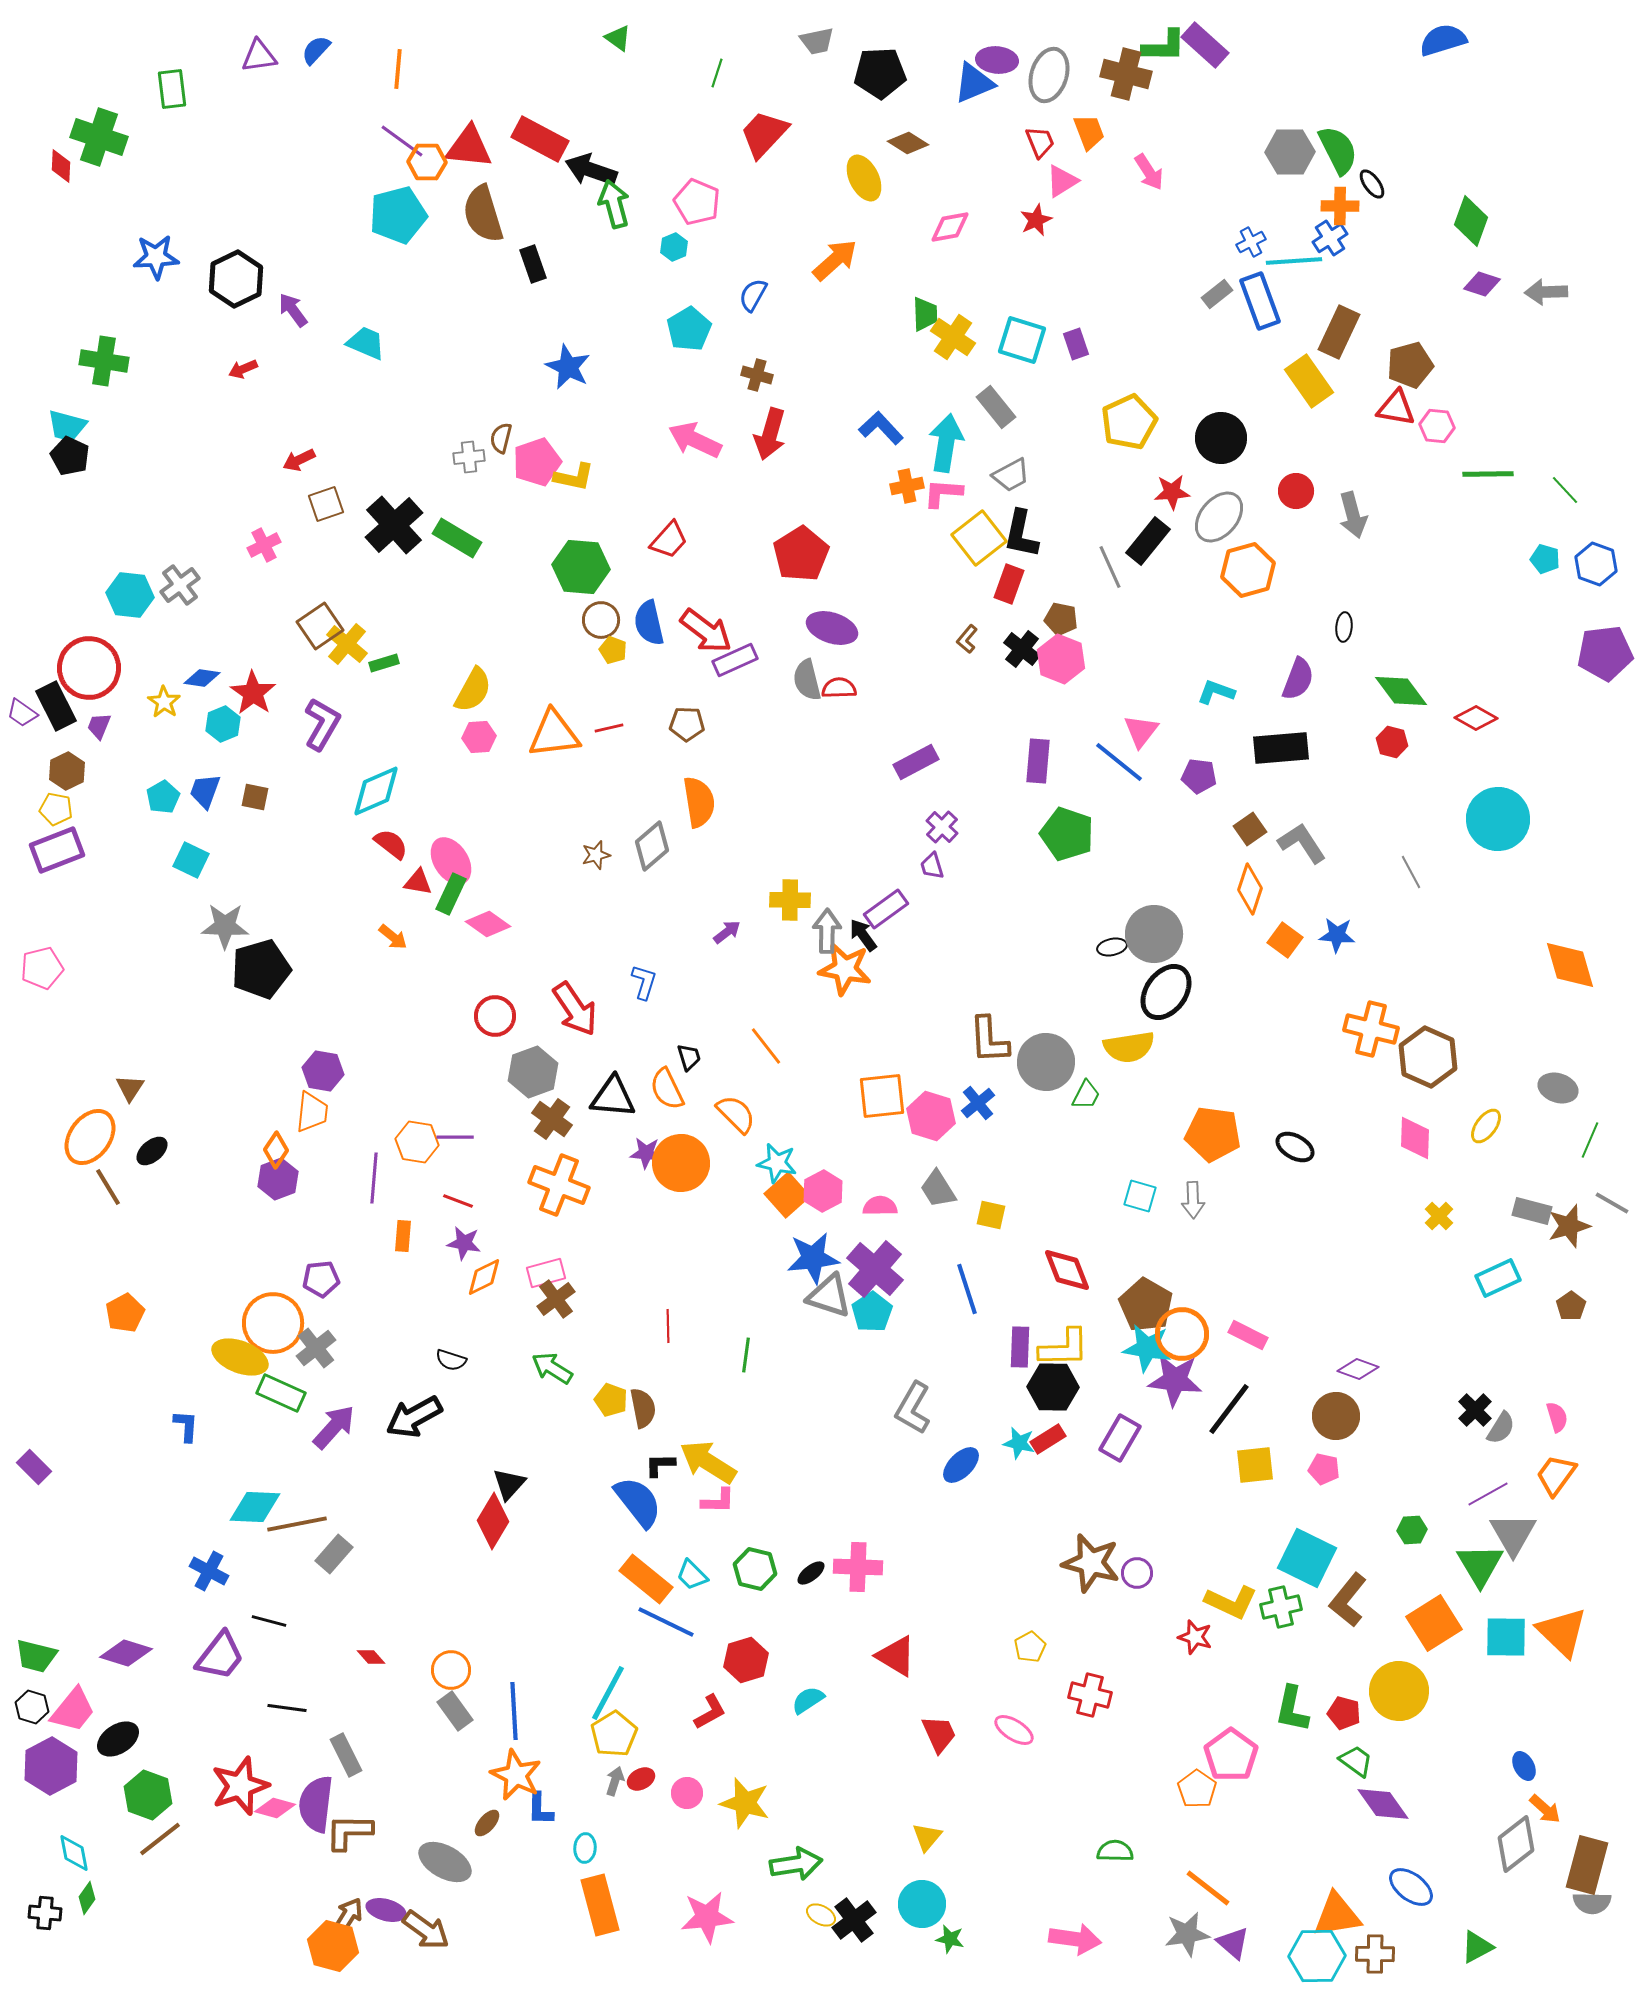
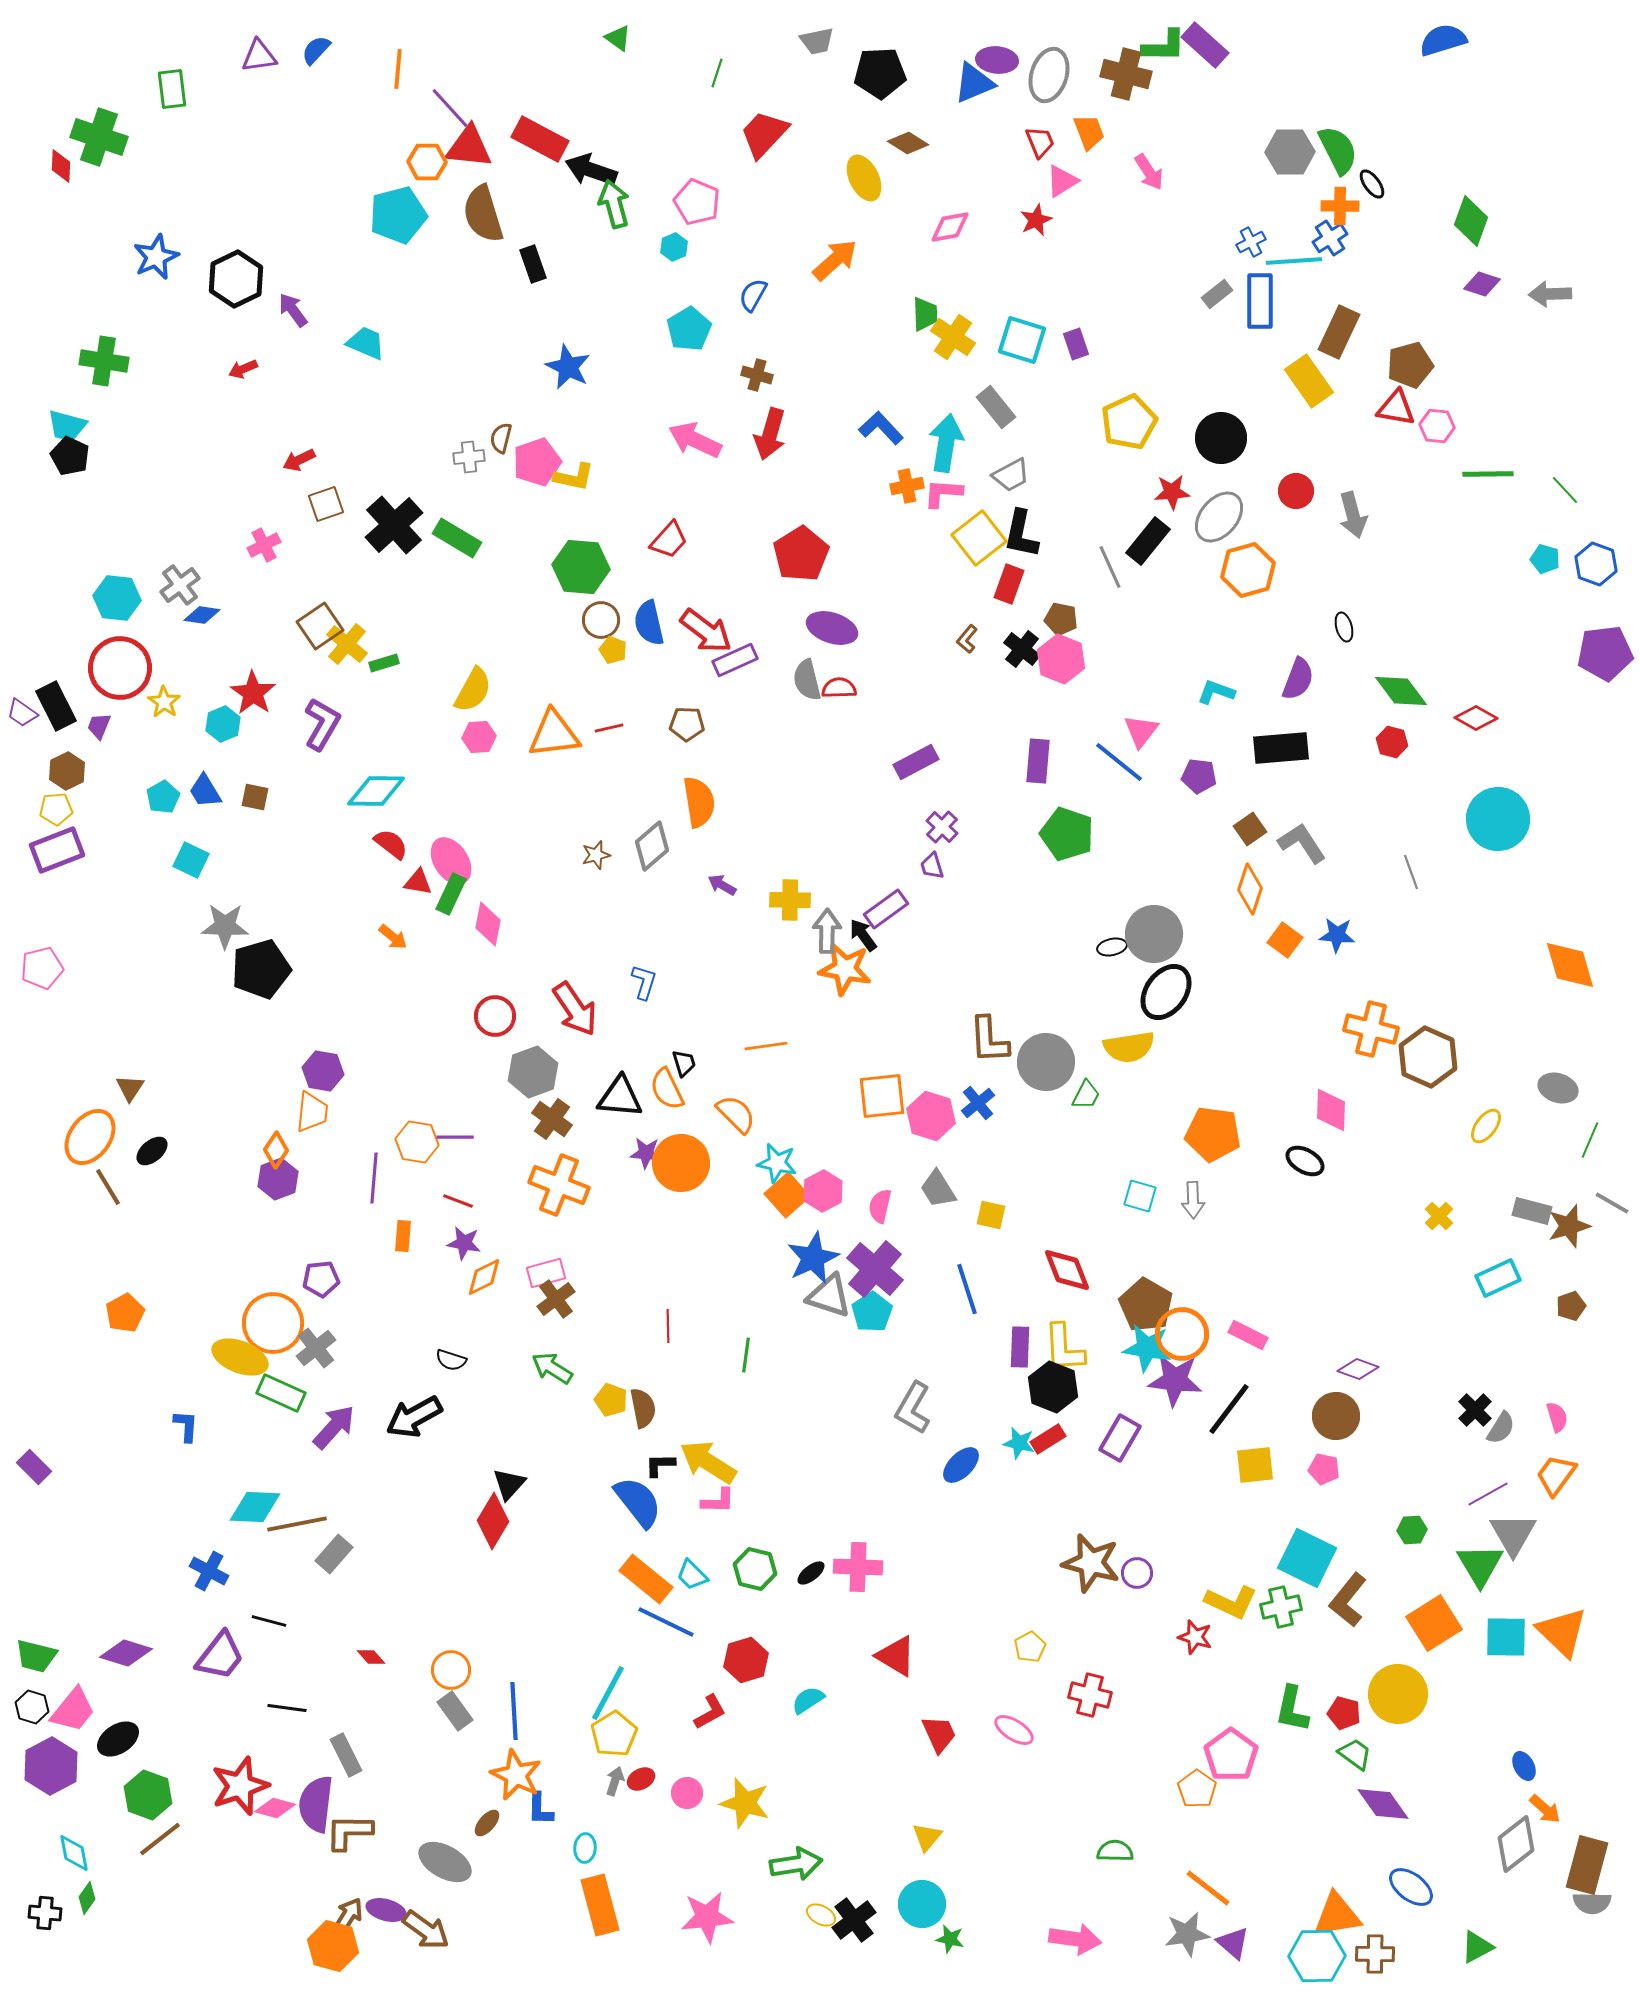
purple line at (402, 141): moved 48 px right, 33 px up; rotated 12 degrees clockwise
blue star at (156, 257): rotated 21 degrees counterclockwise
gray arrow at (1546, 292): moved 4 px right, 2 px down
blue rectangle at (1260, 301): rotated 20 degrees clockwise
cyan hexagon at (130, 595): moved 13 px left, 3 px down
black ellipse at (1344, 627): rotated 20 degrees counterclockwise
red circle at (89, 668): moved 31 px right
blue diamond at (202, 678): moved 63 px up
blue trapezoid at (205, 791): rotated 51 degrees counterclockwise
cyan diamond at (376, 791): rotated 24 degrees clockwise
yellow pentagon at (56, 809): rotated 16 degrees counterclockwise
gray line at (1411, 872): rotated 8 degrees clockwise
pink diamond at (488, 924): rotated 66 degrees clockwise
purple arrow at (727, 932): moved 5 px left, 47 px up; rotated 112 degrees counterclockwise
orange line at (766, 1046): rotated 60 degrees counterclockwise
black trapezoid at (689, 1057): moved 5 px left, 6 px down
black triangle at (613, 1097): moved 7 px right
pink diamond at (1415, 1138): moved 84 px left, 28 px up
black ellipse at (1295, 1147): moved 10 px right, 14 px down
pink semicircle at (880, 1206): rotated 76 degrees counterclockwise
blue star at (813, 1258): rotated 18 degrees counterclockwise
brown pentagon at (1571, 1306): rotated 16 degrees clockwise
yellow L-shape at (1064, 1348): rotated 88 degrees clockwise
black hexagon at (1053, 1387): rotated 21 degrees clockwise
yellow circle at (1399, 1691): moved 1 px left, 3 px down
green trapezoid at (1356, 1761): moved 1 px left, 7 px up
